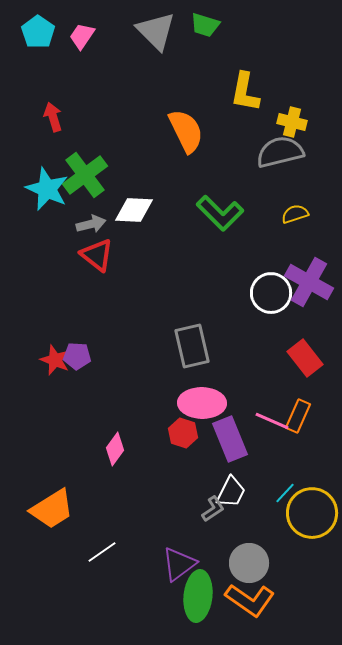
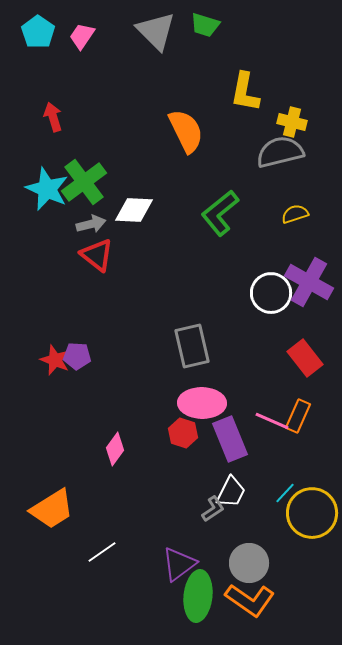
green cross: moved 1 px left, 7 px down
green L-shape: rotated 96 degrees clockwise
